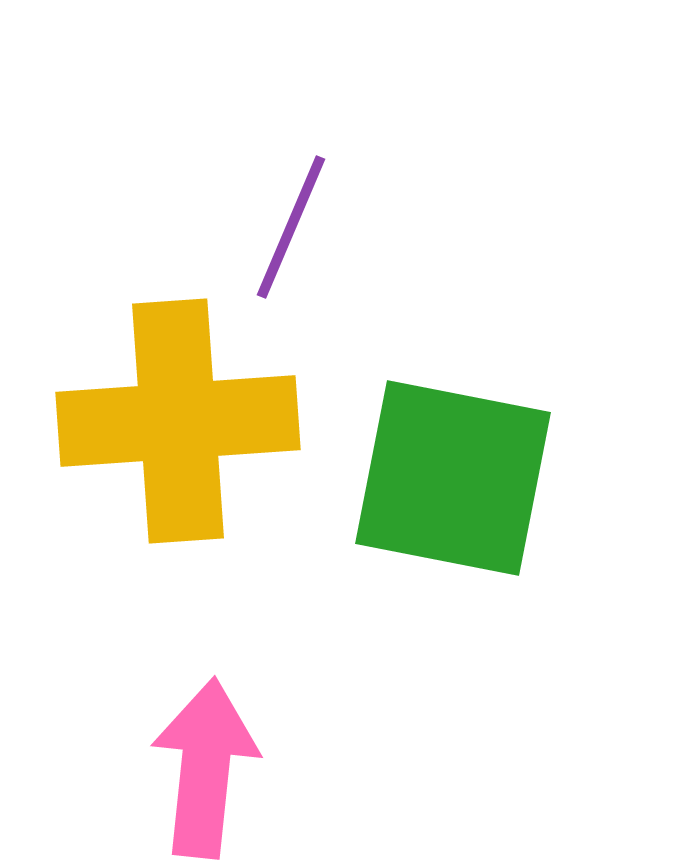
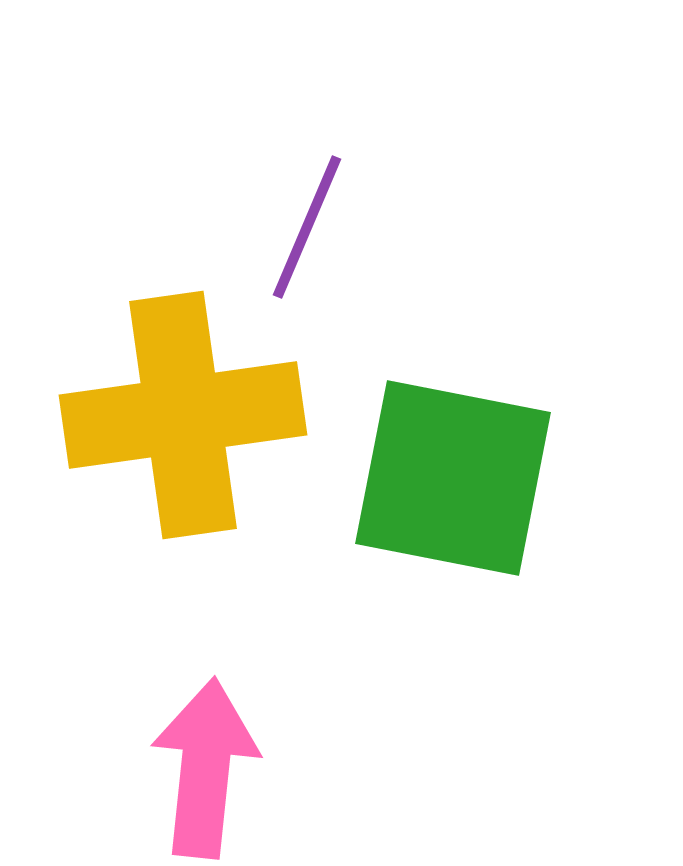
purple line: moved 16 px right
yellow cross: moved 5 px right, 6 px up; rotated 4 degrees counterclockwise
